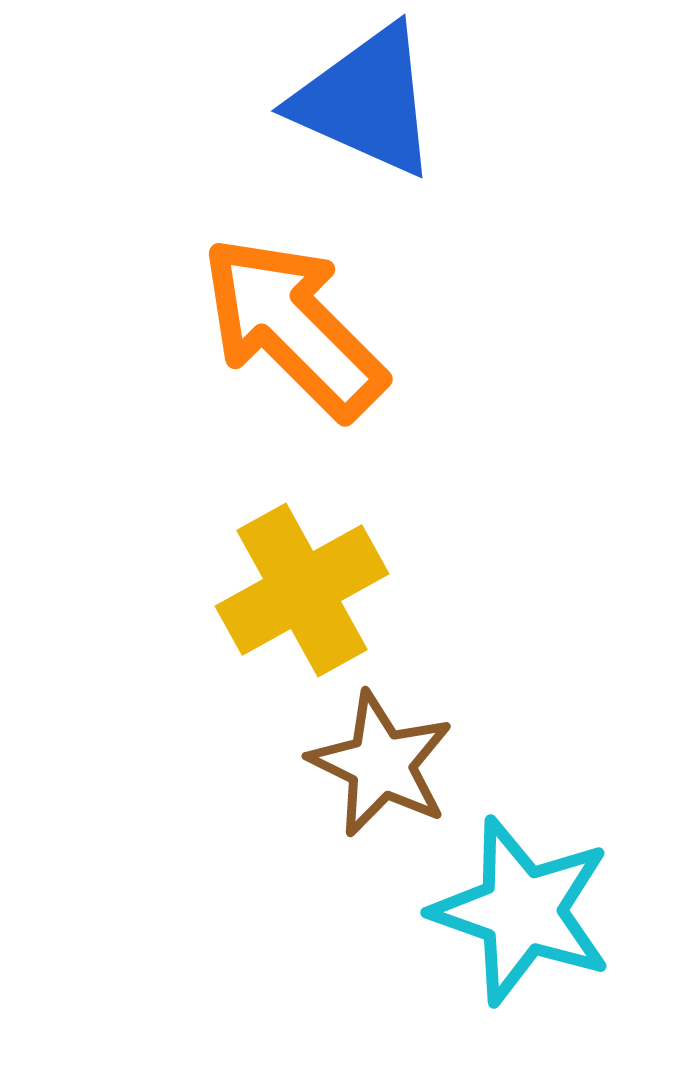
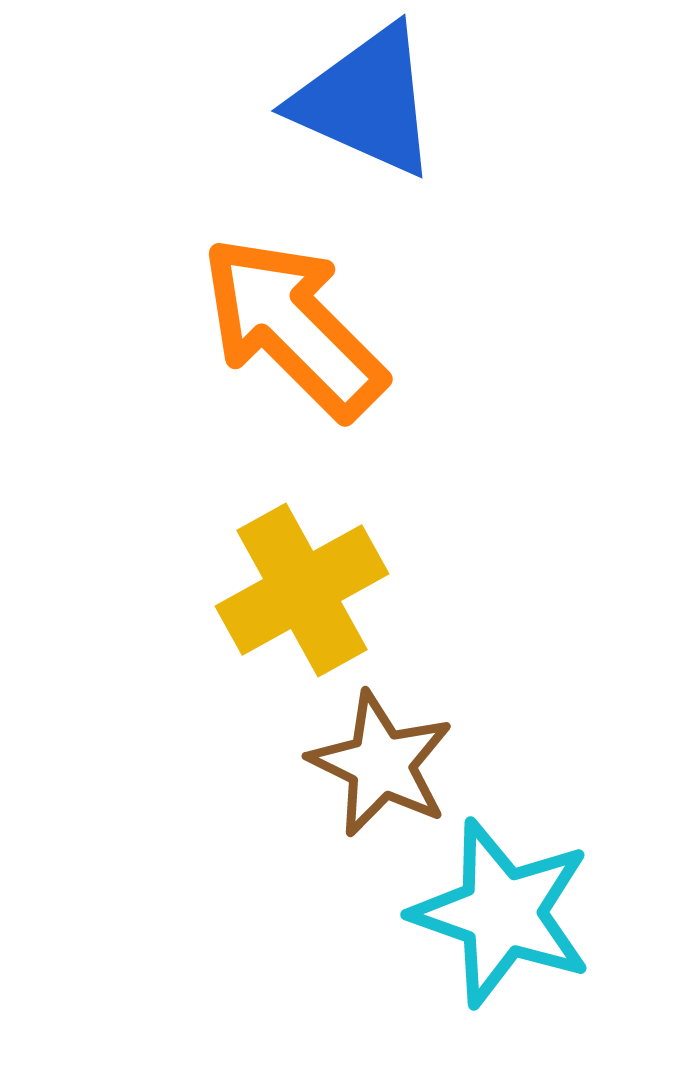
cyan star: moved 20 px left, 2 px down
